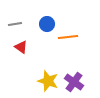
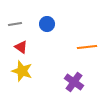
orange line: moved 19 px right, 10 px down
yellow star: moved 26 px left, 10 px up
